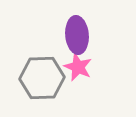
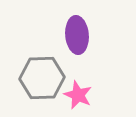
pink star: moved 28 px down
